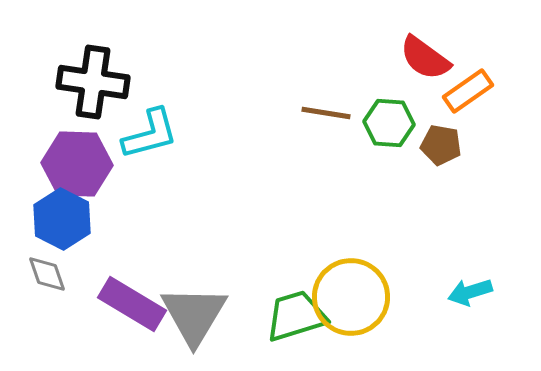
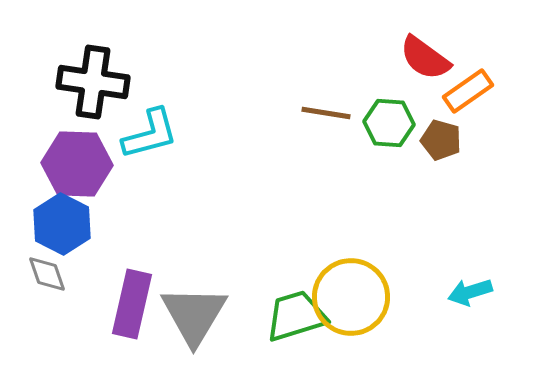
brown pentagon: moved 5 px up; rotated 6 degrees clockwise
blue hexagon: moved 5 px down
purple rectangle: rotated 72 degrees clockwise
